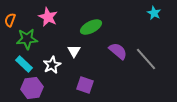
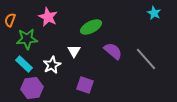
purple semicircle: moved 5 px left
